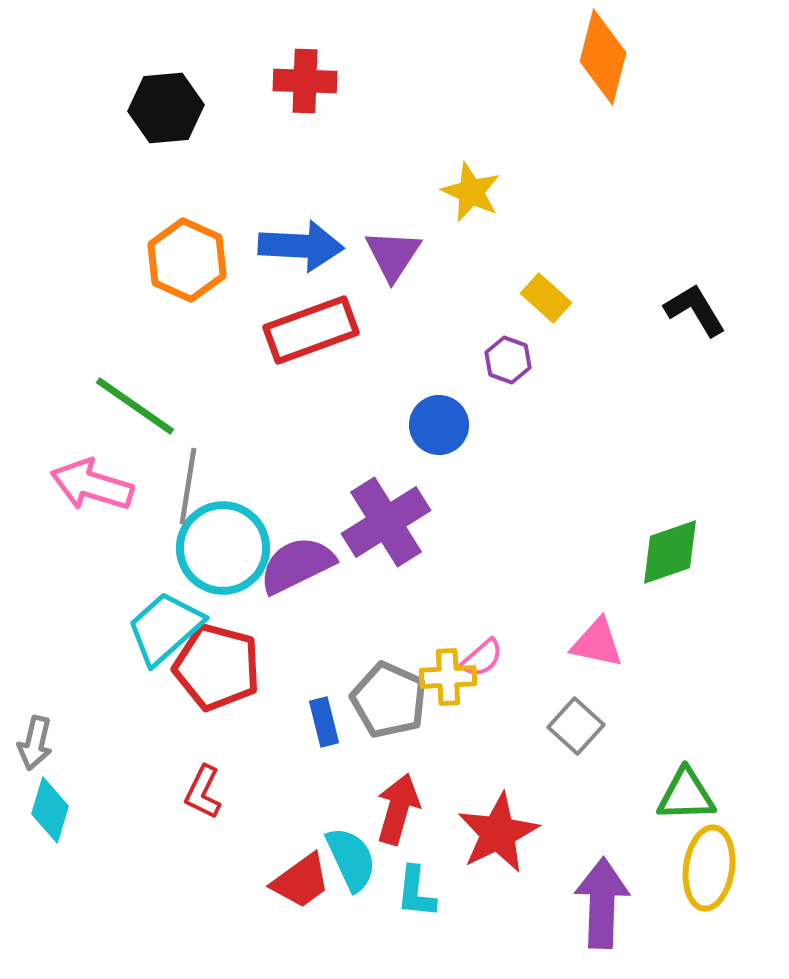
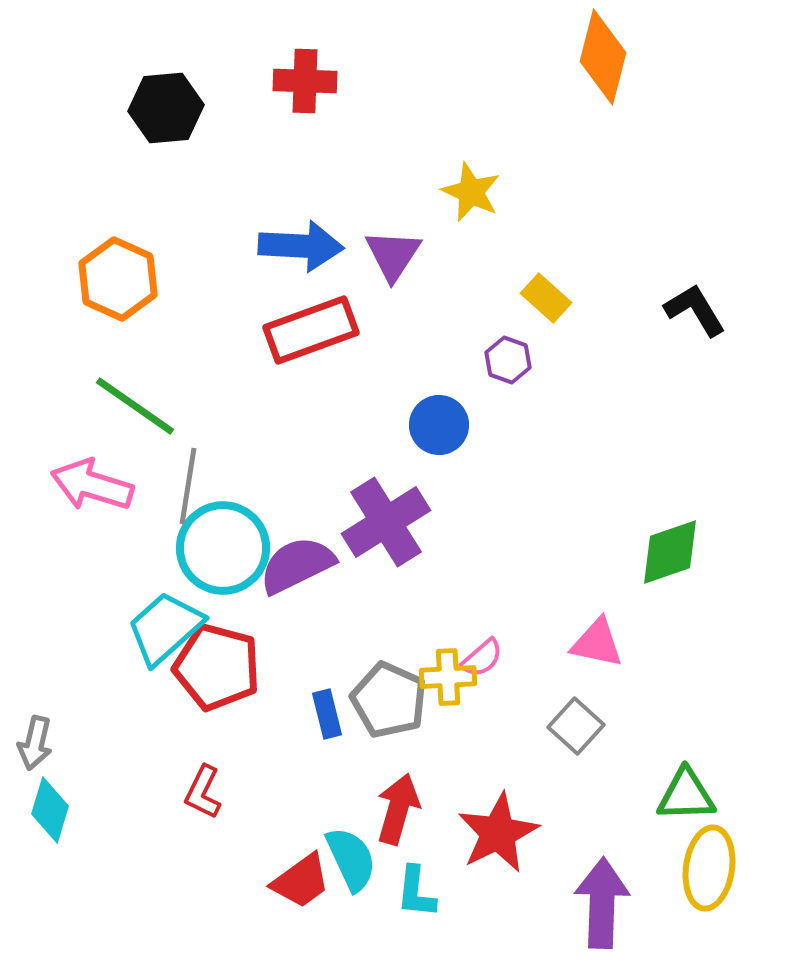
orange hexagon: moved 69 px left, 19 px down
blue rectangle: moved 3 px right, 8 px up
